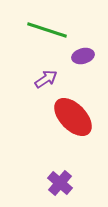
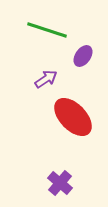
purple ellipse: rotated 40 degrees counterclockwise
